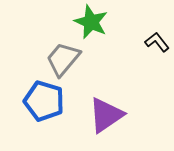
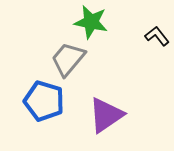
green star: rotated 12 degrees counterclockwise
black L-shape: moved 6 px up
gray trapezoid: moved 5 px right
